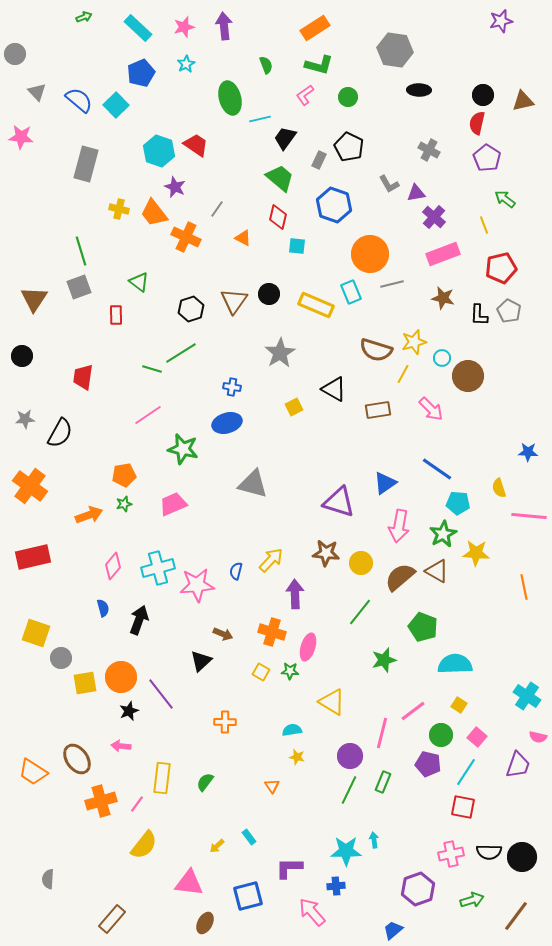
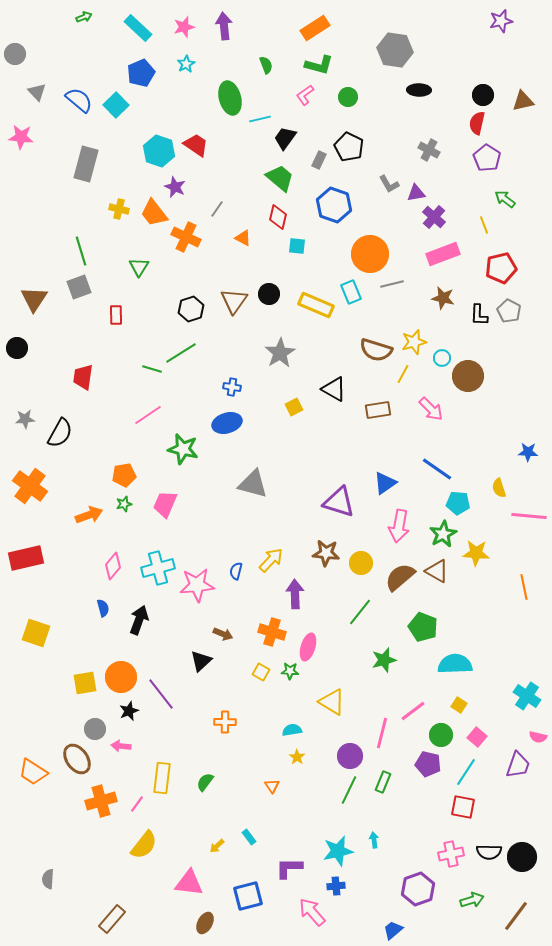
green triangle at (139, 282): moved 15 px up; rotated 25 degrees clockwise
black circle at (22, 356): moved 5 px left, 8 px up
pink trapezoid at (173, 504): moved 8 px left; rotated 44 degrees counterclockwise
red rectangle at (33, 557): moved 7 px left, 1 px down
gray circle at (61, 658): moved 34 px right, 71 px down
yellow star at (297, 757): rotated 21 degrees clockwise
cyan star at (346, 851): moved 8 px left; rotated 12 degrees counterclockwise
